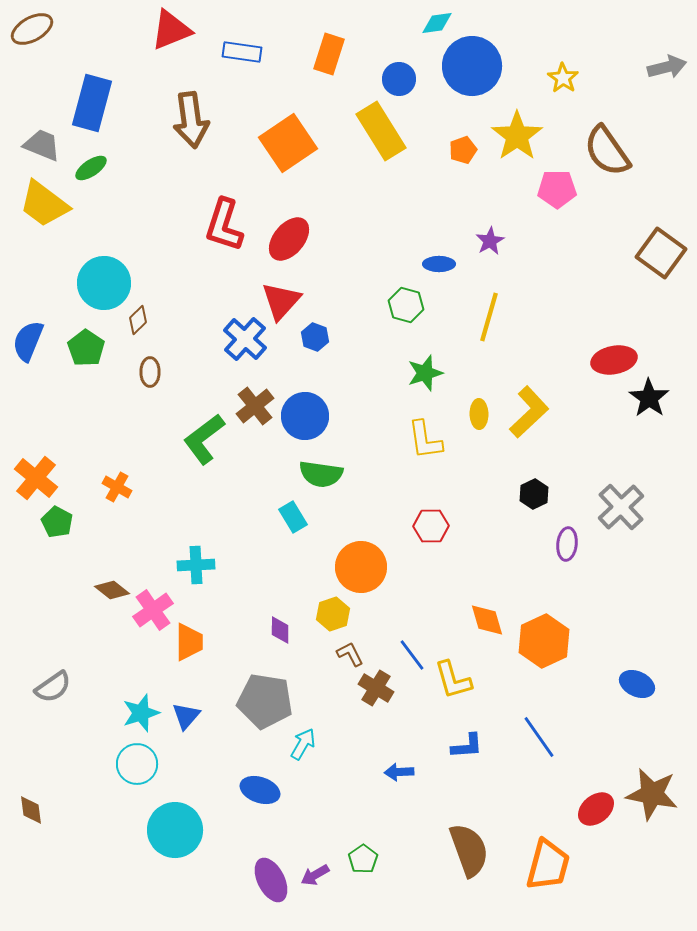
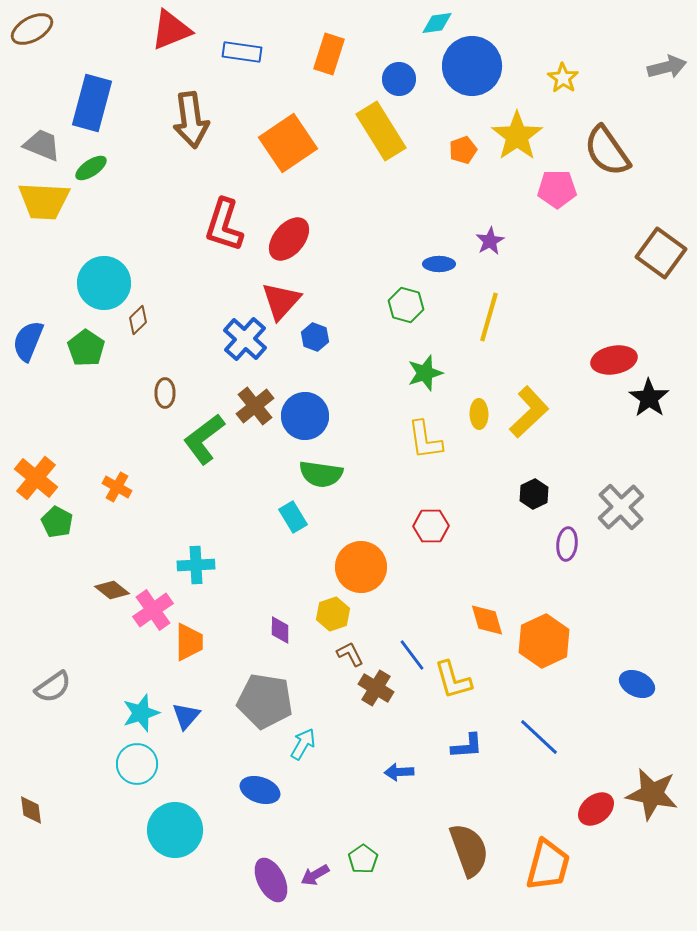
yellow trapezoid at (44, 204): moved 3 px up; rotated 34 degrees counterclockwise
brown ellipse at (150, 372): moved 15 px right, 21 px down
blue line at (539, 737): rotated 12 degrees counterclockwise
